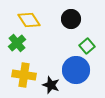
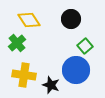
green square: moved 2 px left
